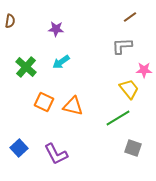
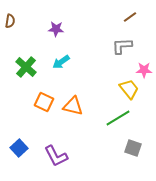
purple L-shape: moved 2 px down
